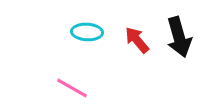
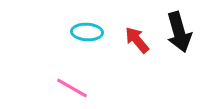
black arrow: moved 5 px up
